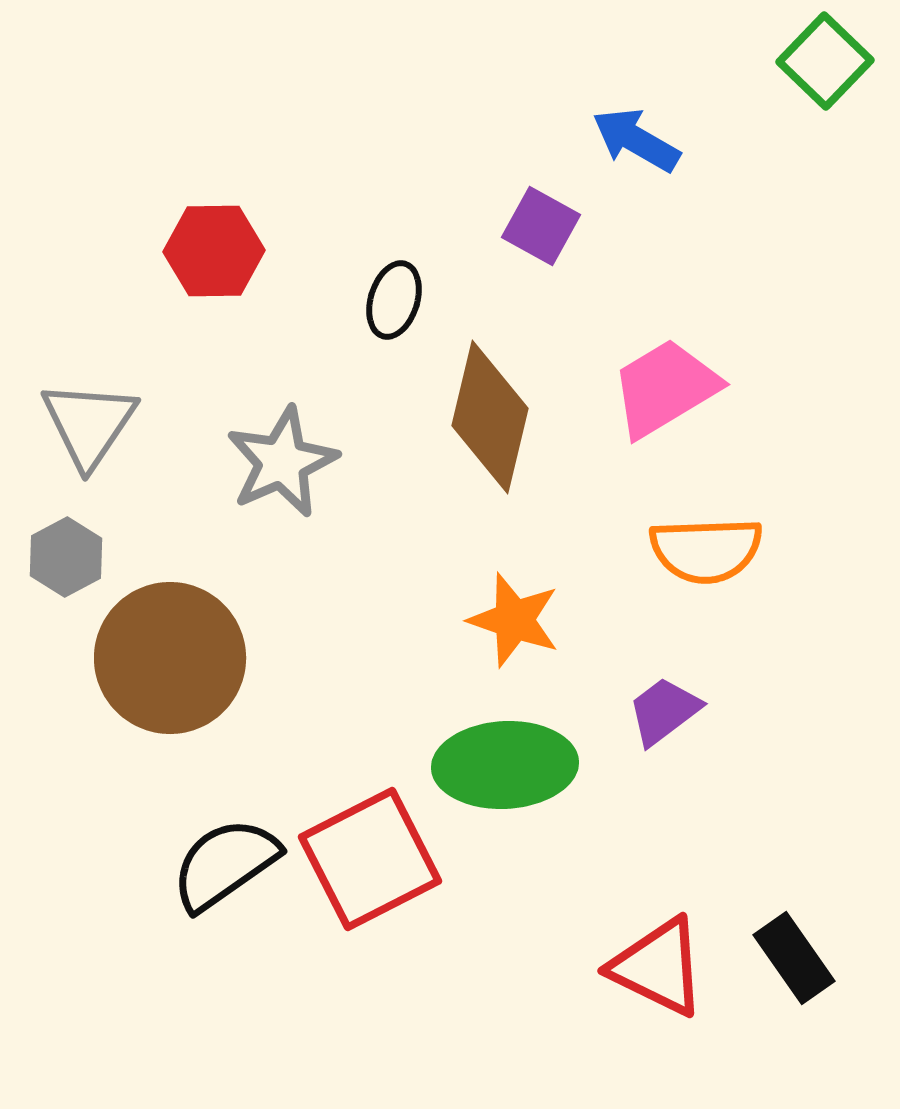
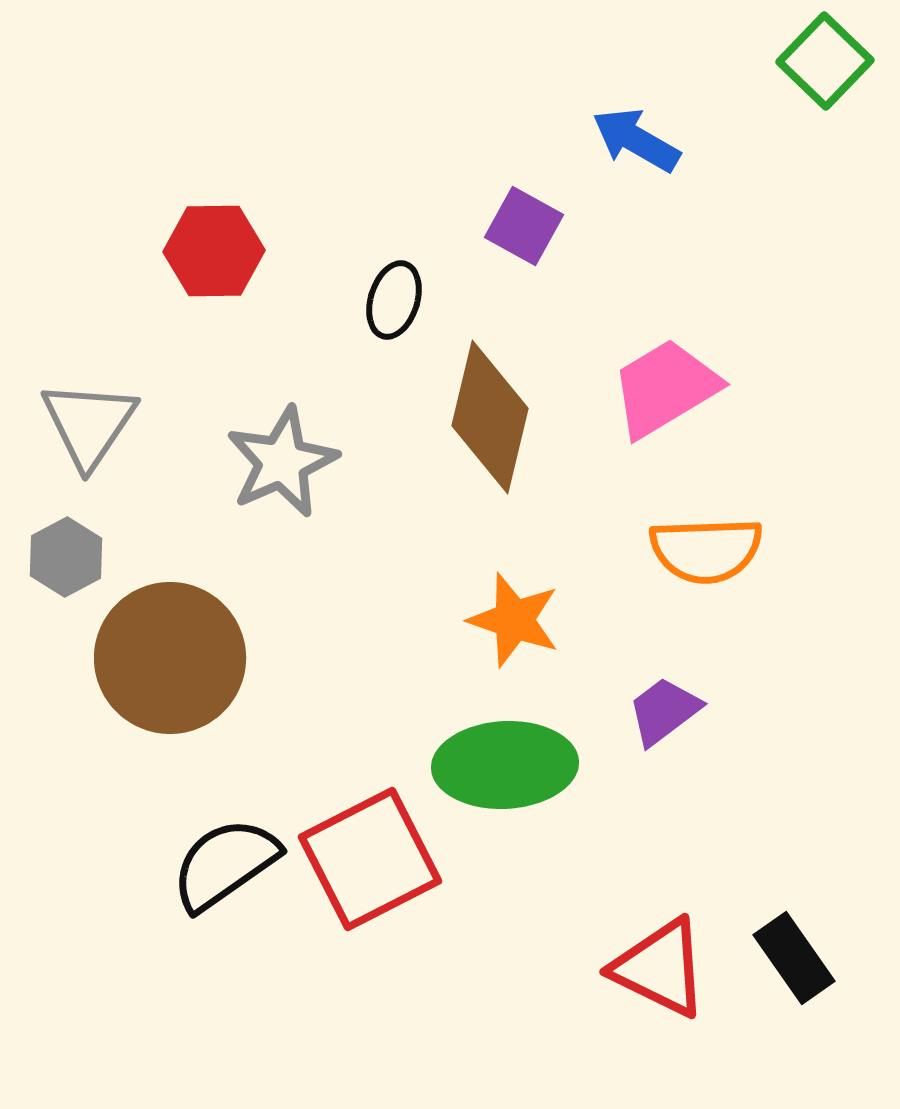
purple square: moved 17 px left
red triangle: moved 2 px right, 1 px down
